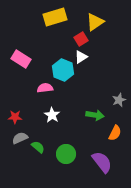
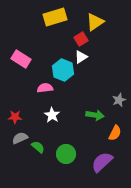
purple semicircle: rotated 95 degrees counterclockwise
